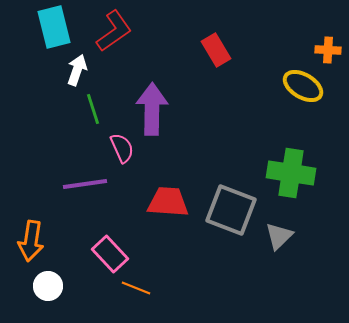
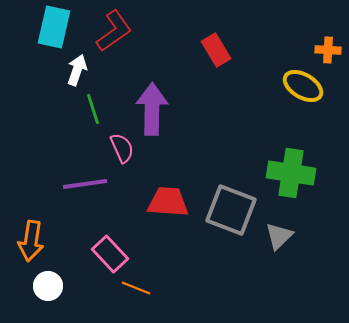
cyan rectangle: rotated 27 degrees clockwise
